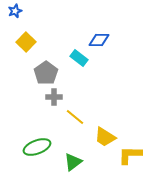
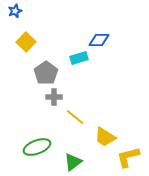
cyan rectangle: rotated 54 degrees counterclockwise
yellow L-shape: moved 2 px left, 2 px down; rotated 15 degrees counterclockwise
